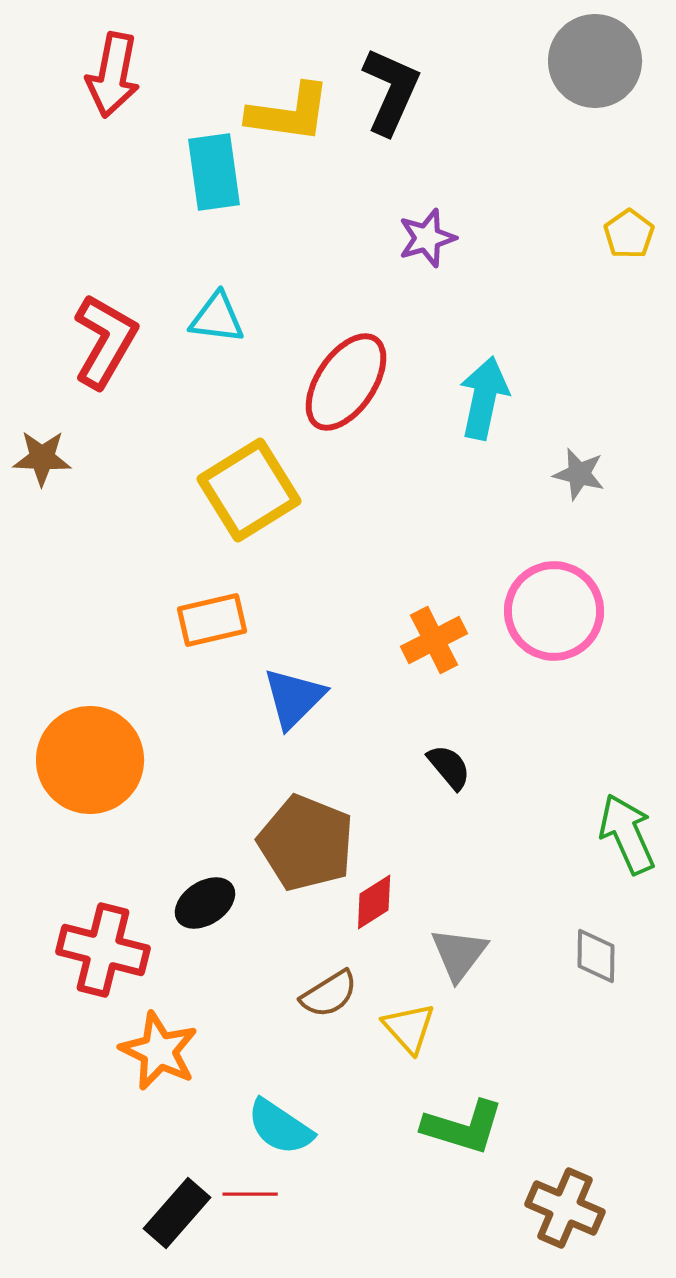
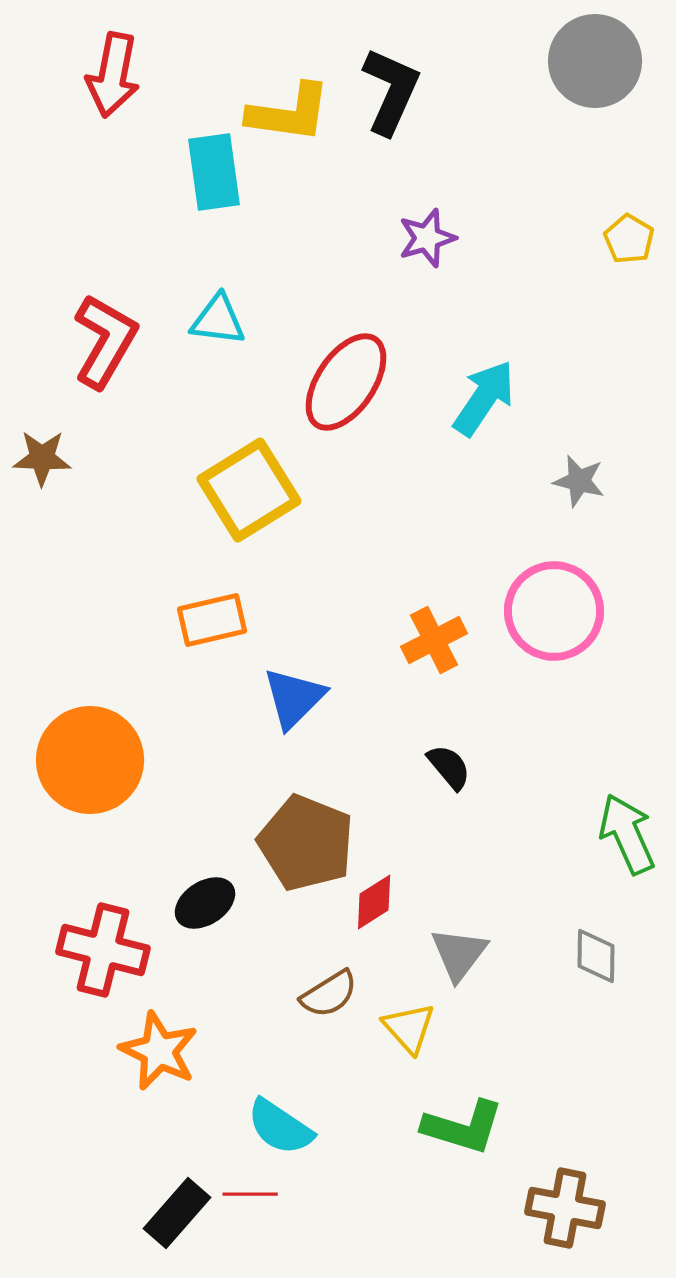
yellow pentagon: moved 5 px down; rotated 6 degrees counterclockwise
cyan triangle: moved 1 px right, 2 px down
cyan arrow: rotated 22 degrees clockwise
gray star: moved 7 px down
brown cross: rotated 12 degrees counterclockwise
